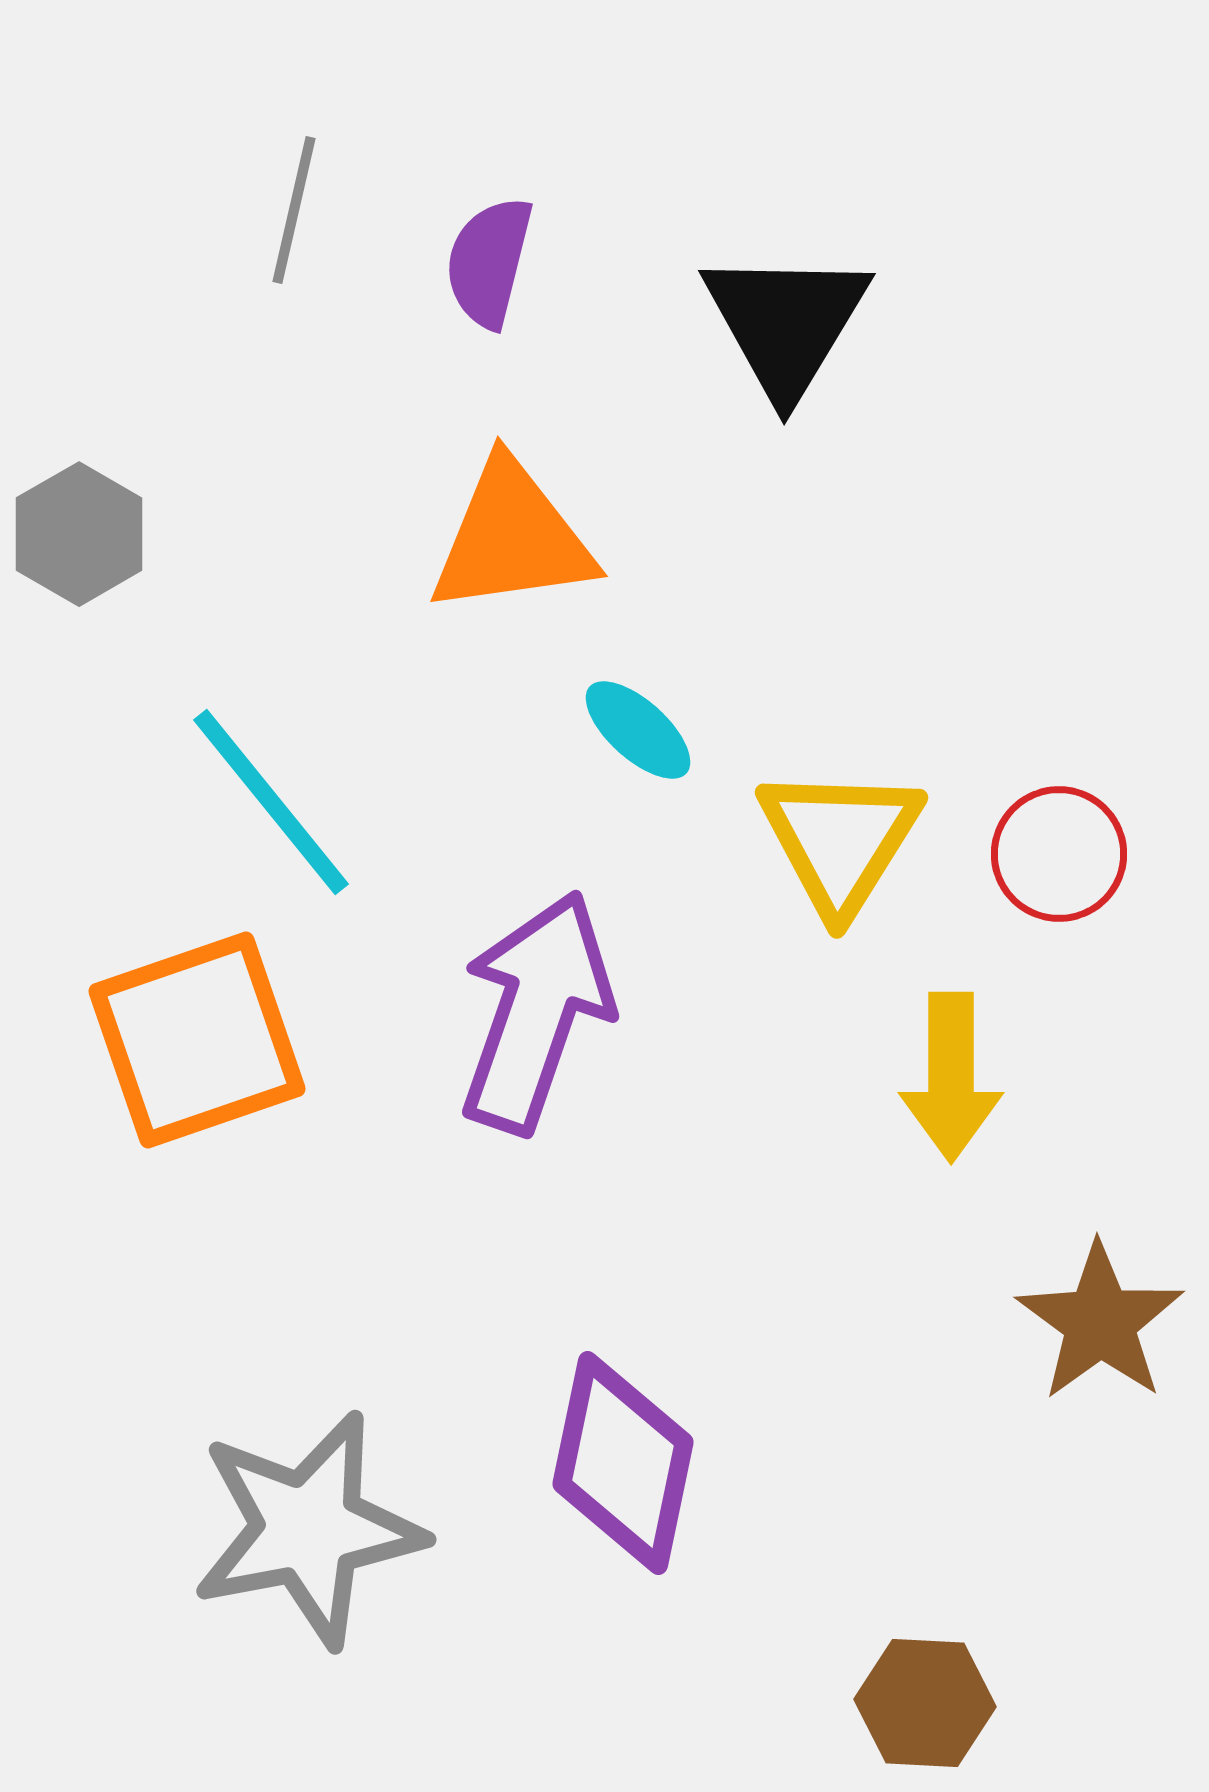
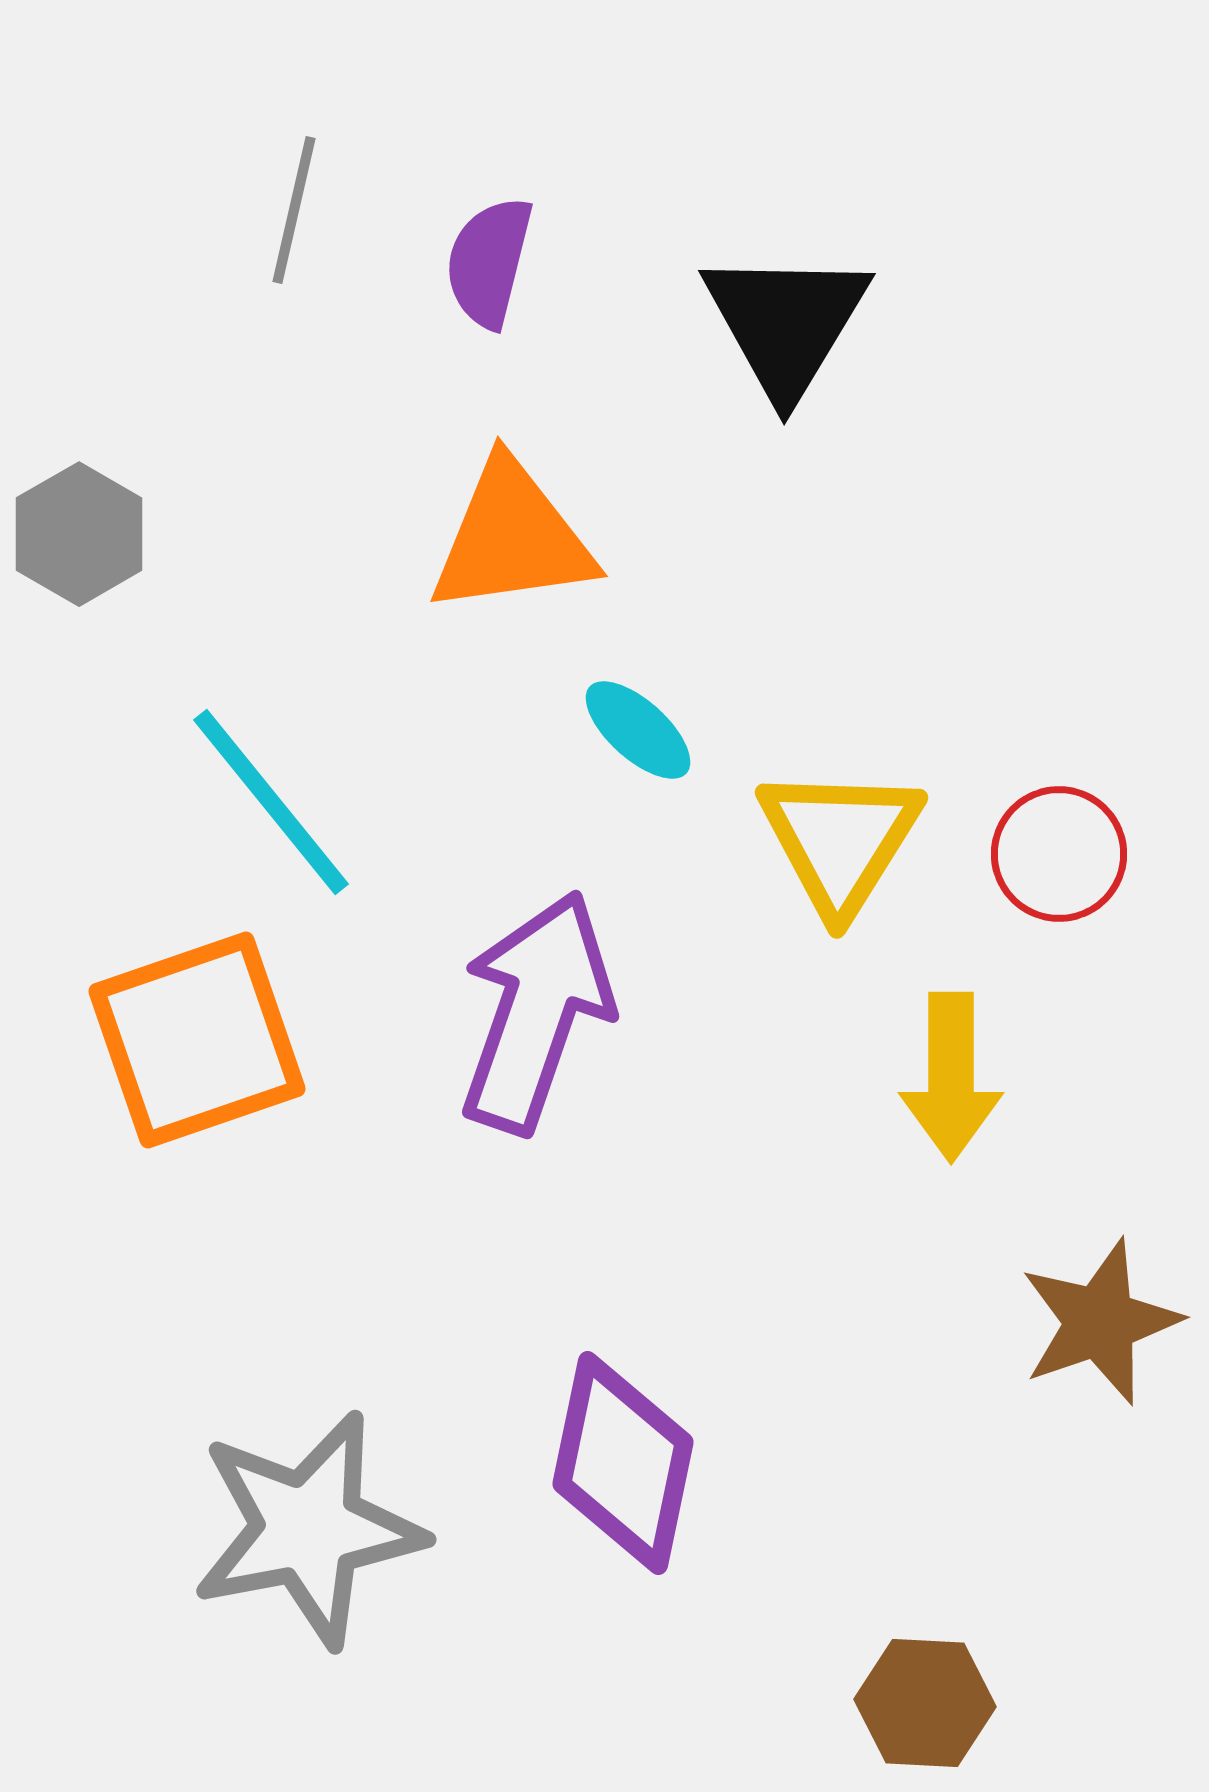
brown star: rotated 17 degrees clockwise
